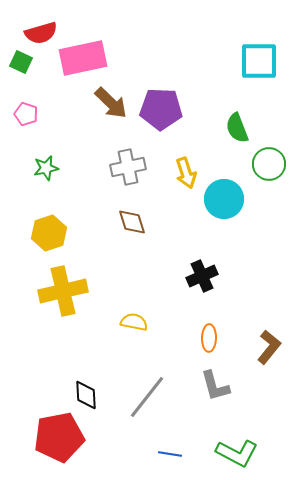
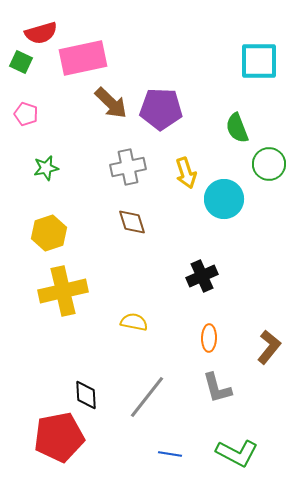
gray L-shape: moved 2 px right, 2 px down
